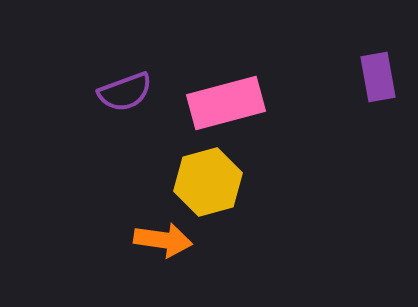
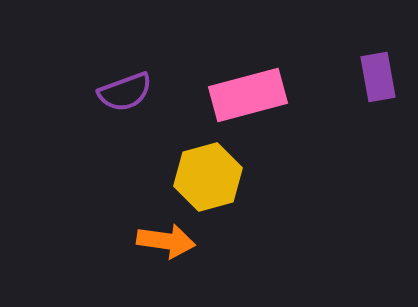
pink rectangle: moved 22 px right, 8 px up
yellow hexagon: moved 5 px up
orange arrow: moved 3 px right, 1 px down
